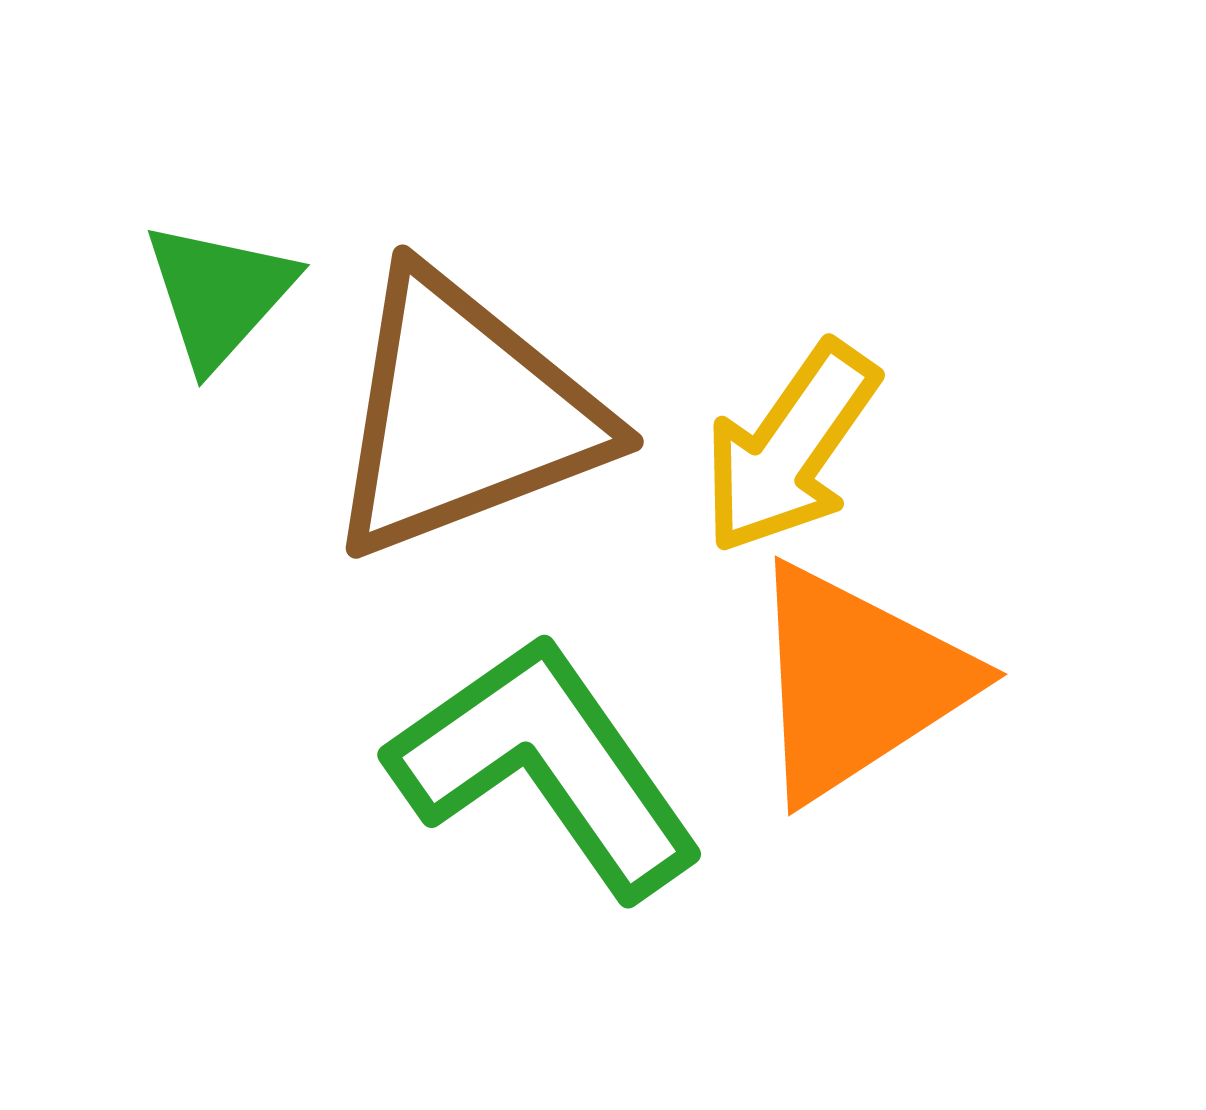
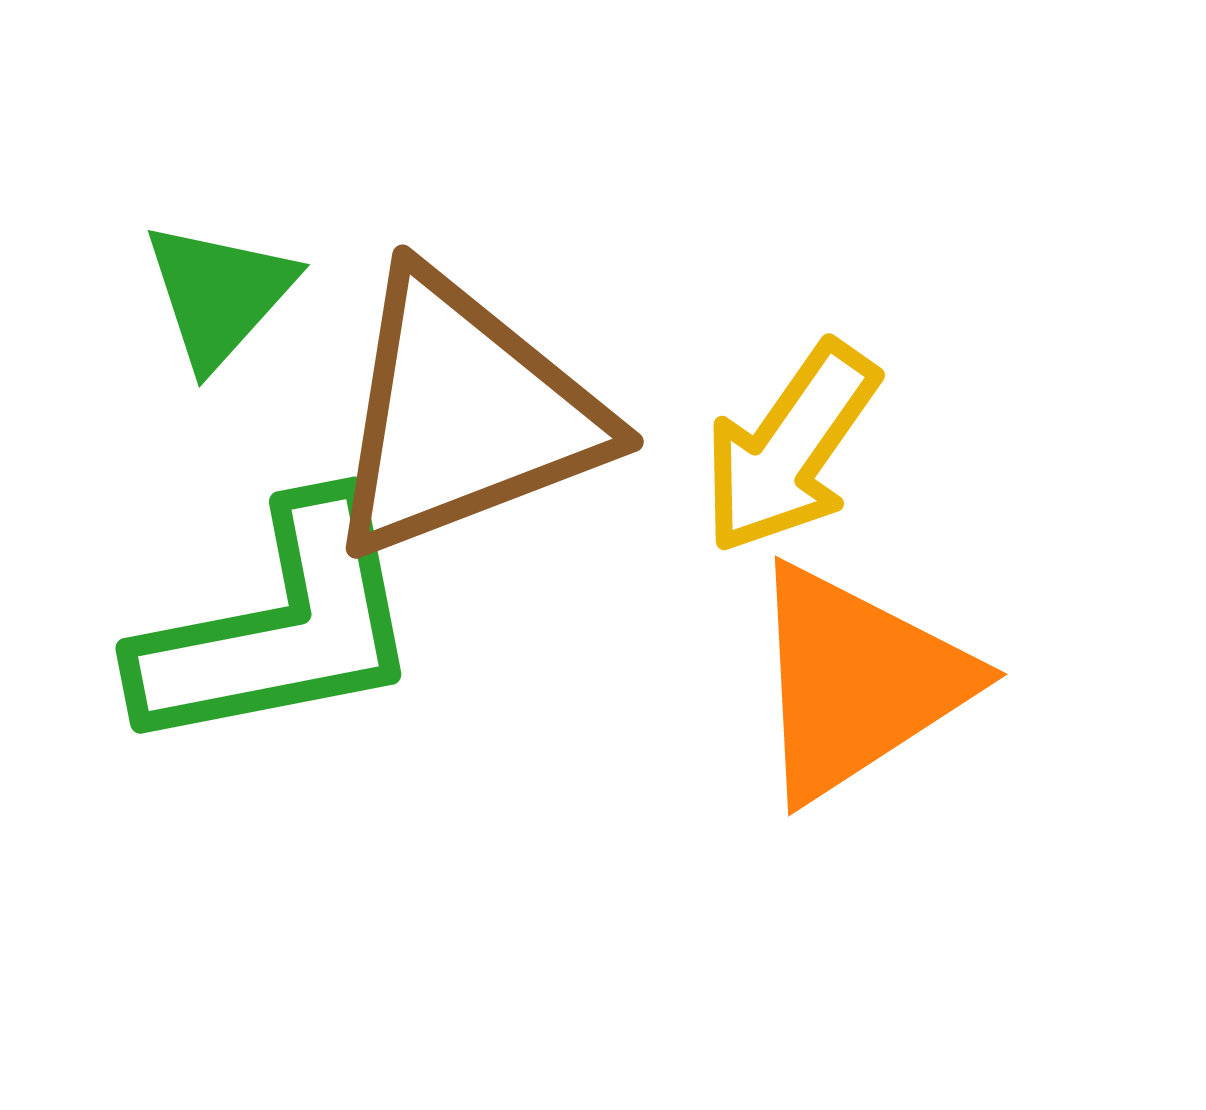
green L-shape: moved 266 px left, 139 px up; rotated 114 degrees clockwise
